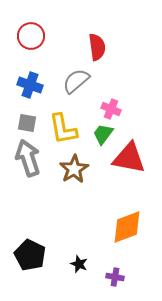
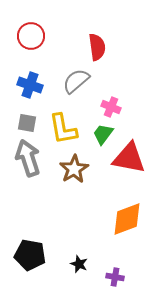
pink cross: moved 2 px up
orange diamond: moved 8 px up
black pentagon: rotated 16 degrees counterclockwise
